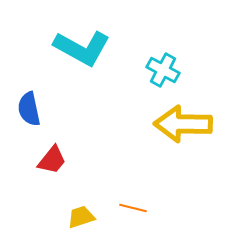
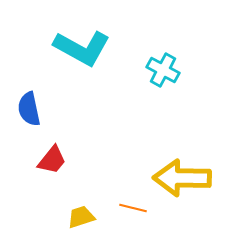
yellow arrow: moved 1 px left, 54 px down
